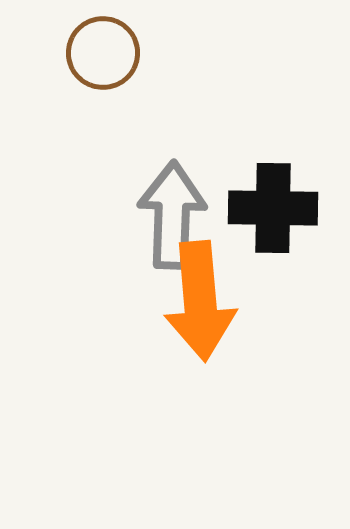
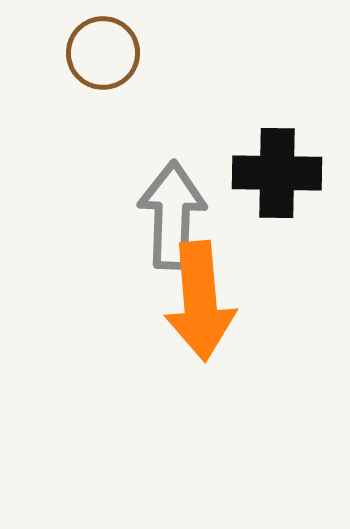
black cross: moved 4 px right, 35 px up
